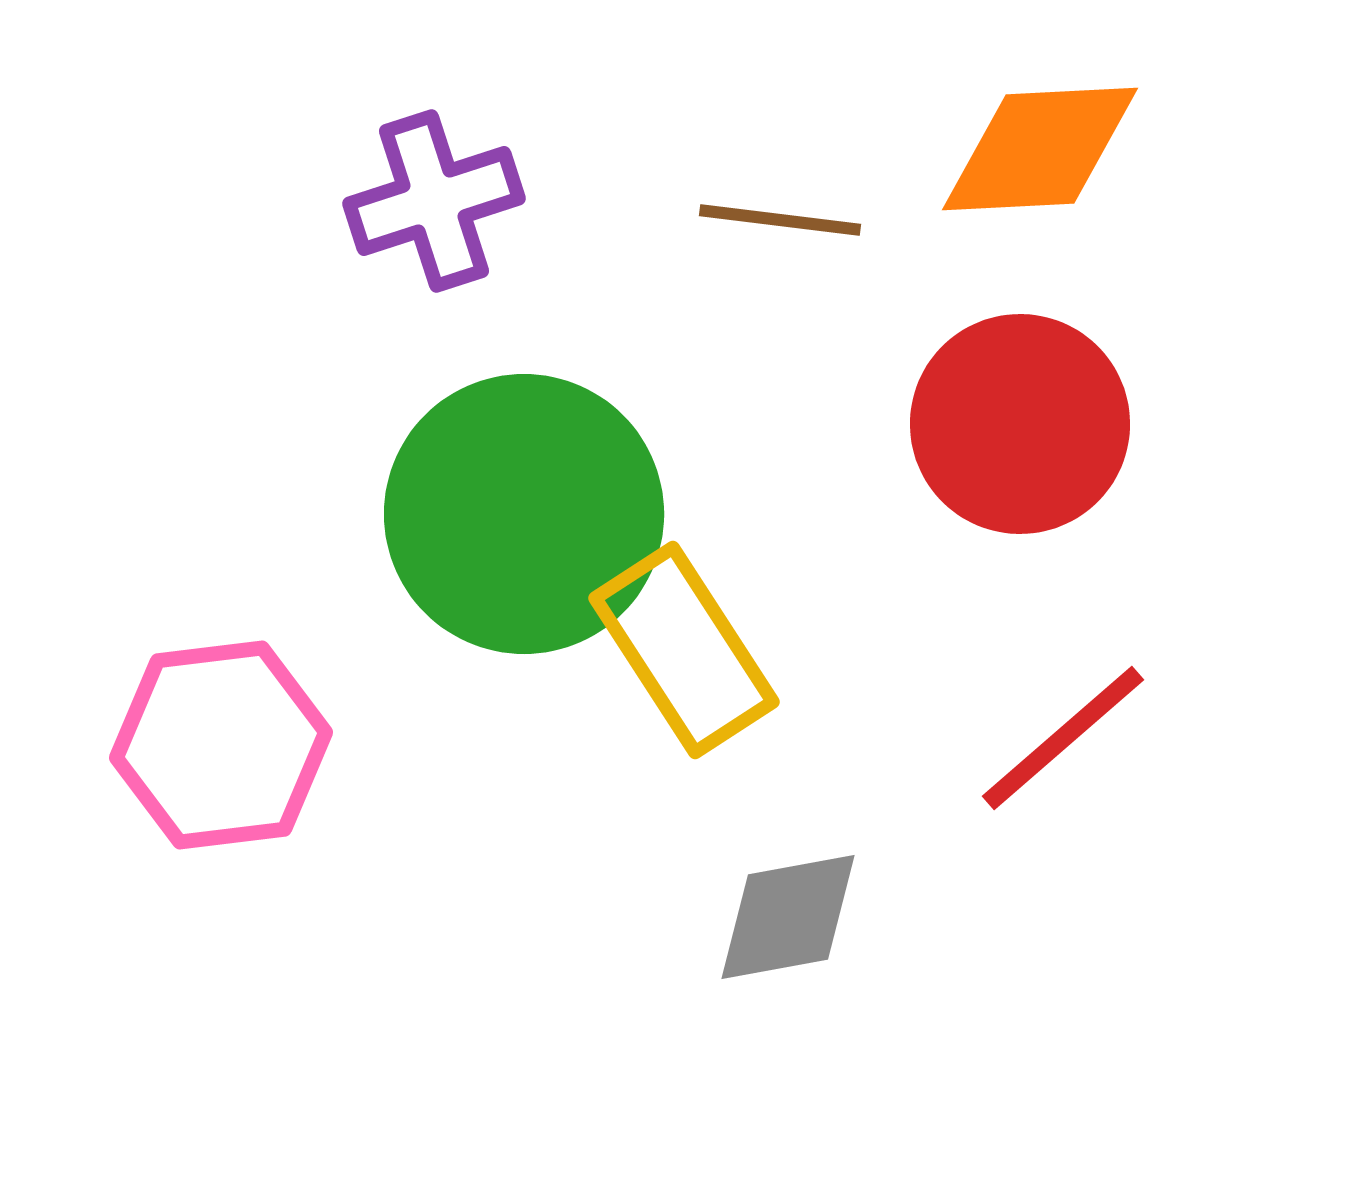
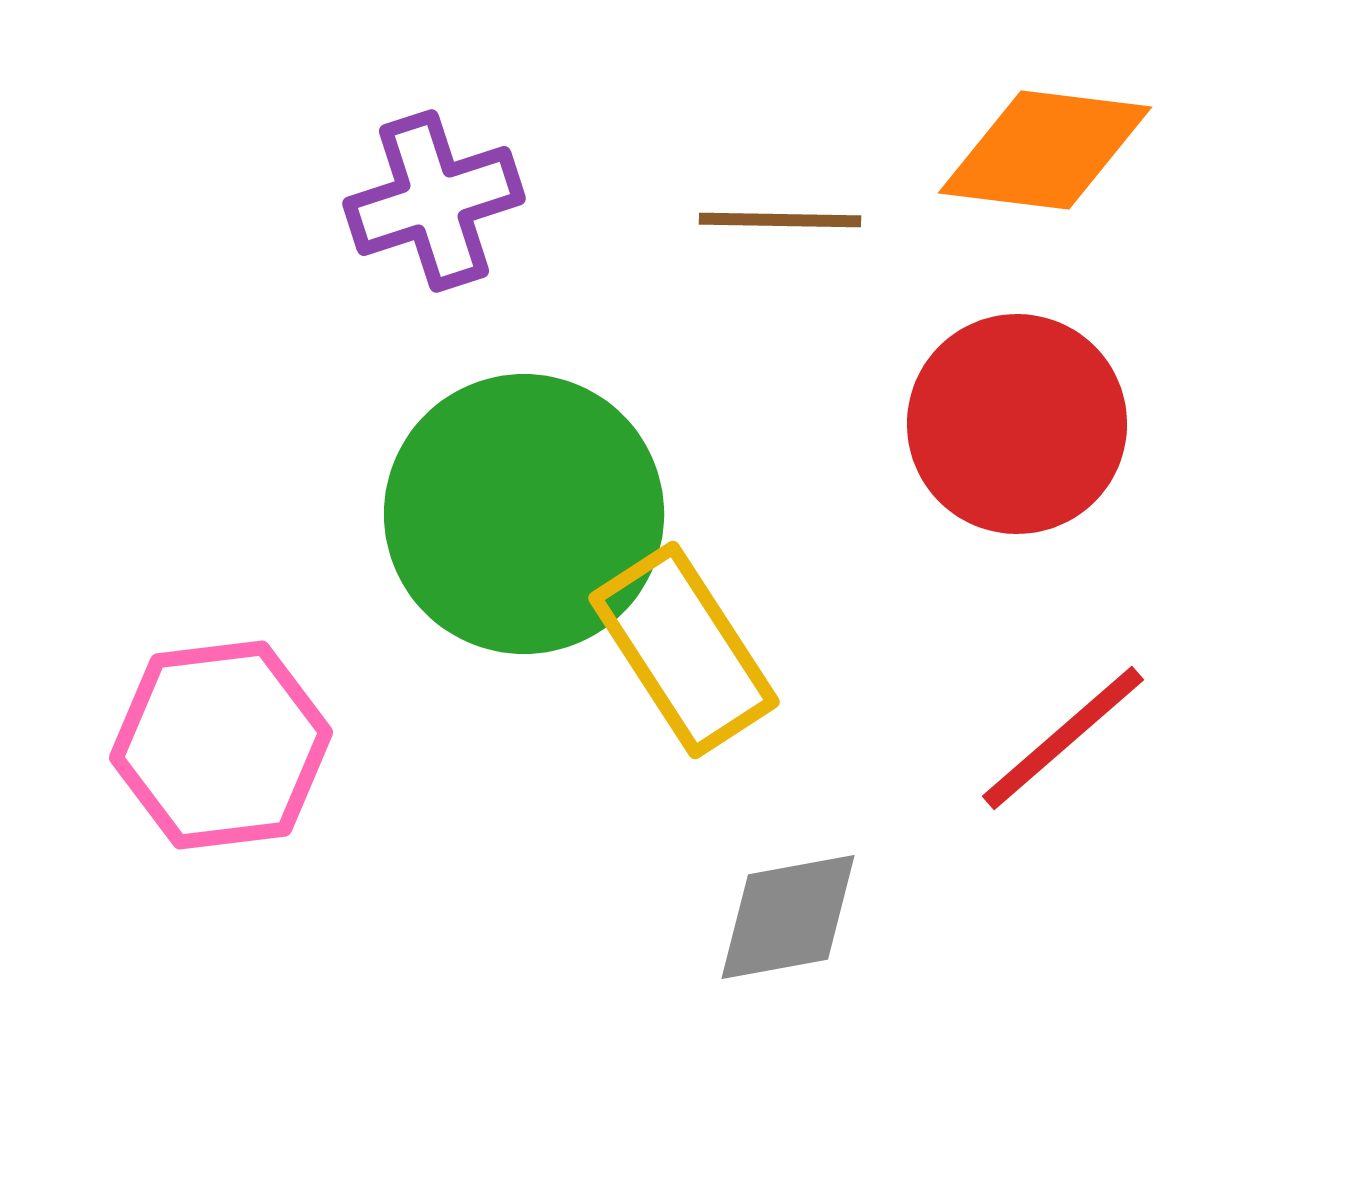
orange diamond: moved 5 px right, 1 px down; rotated 10 degrees clockwise
brown line: rotated 6 degrees counterclockwise
red circle: moved 3 px left
